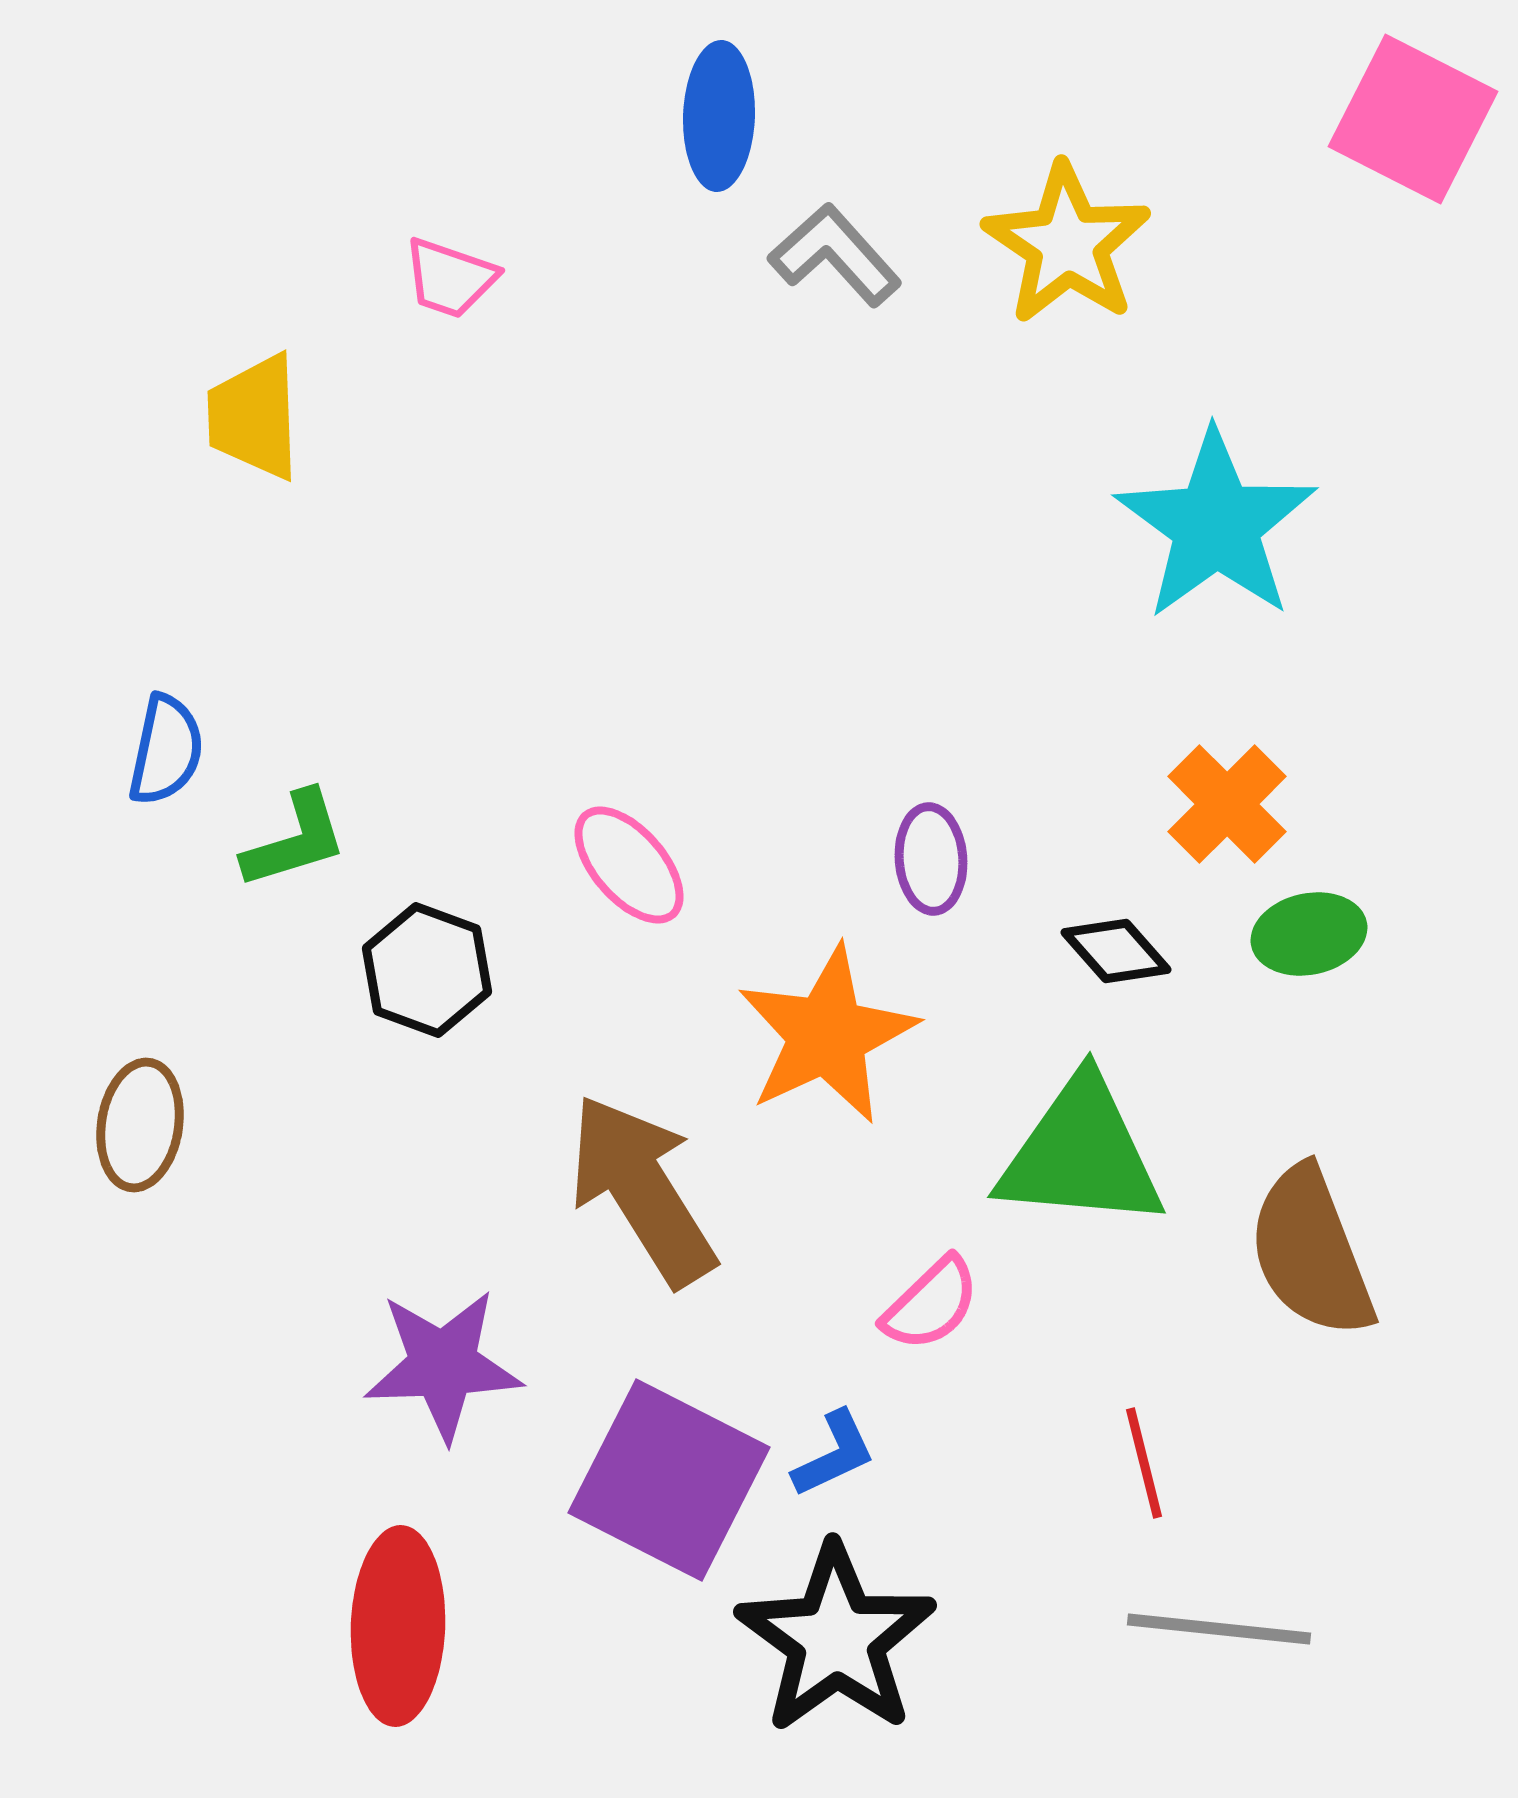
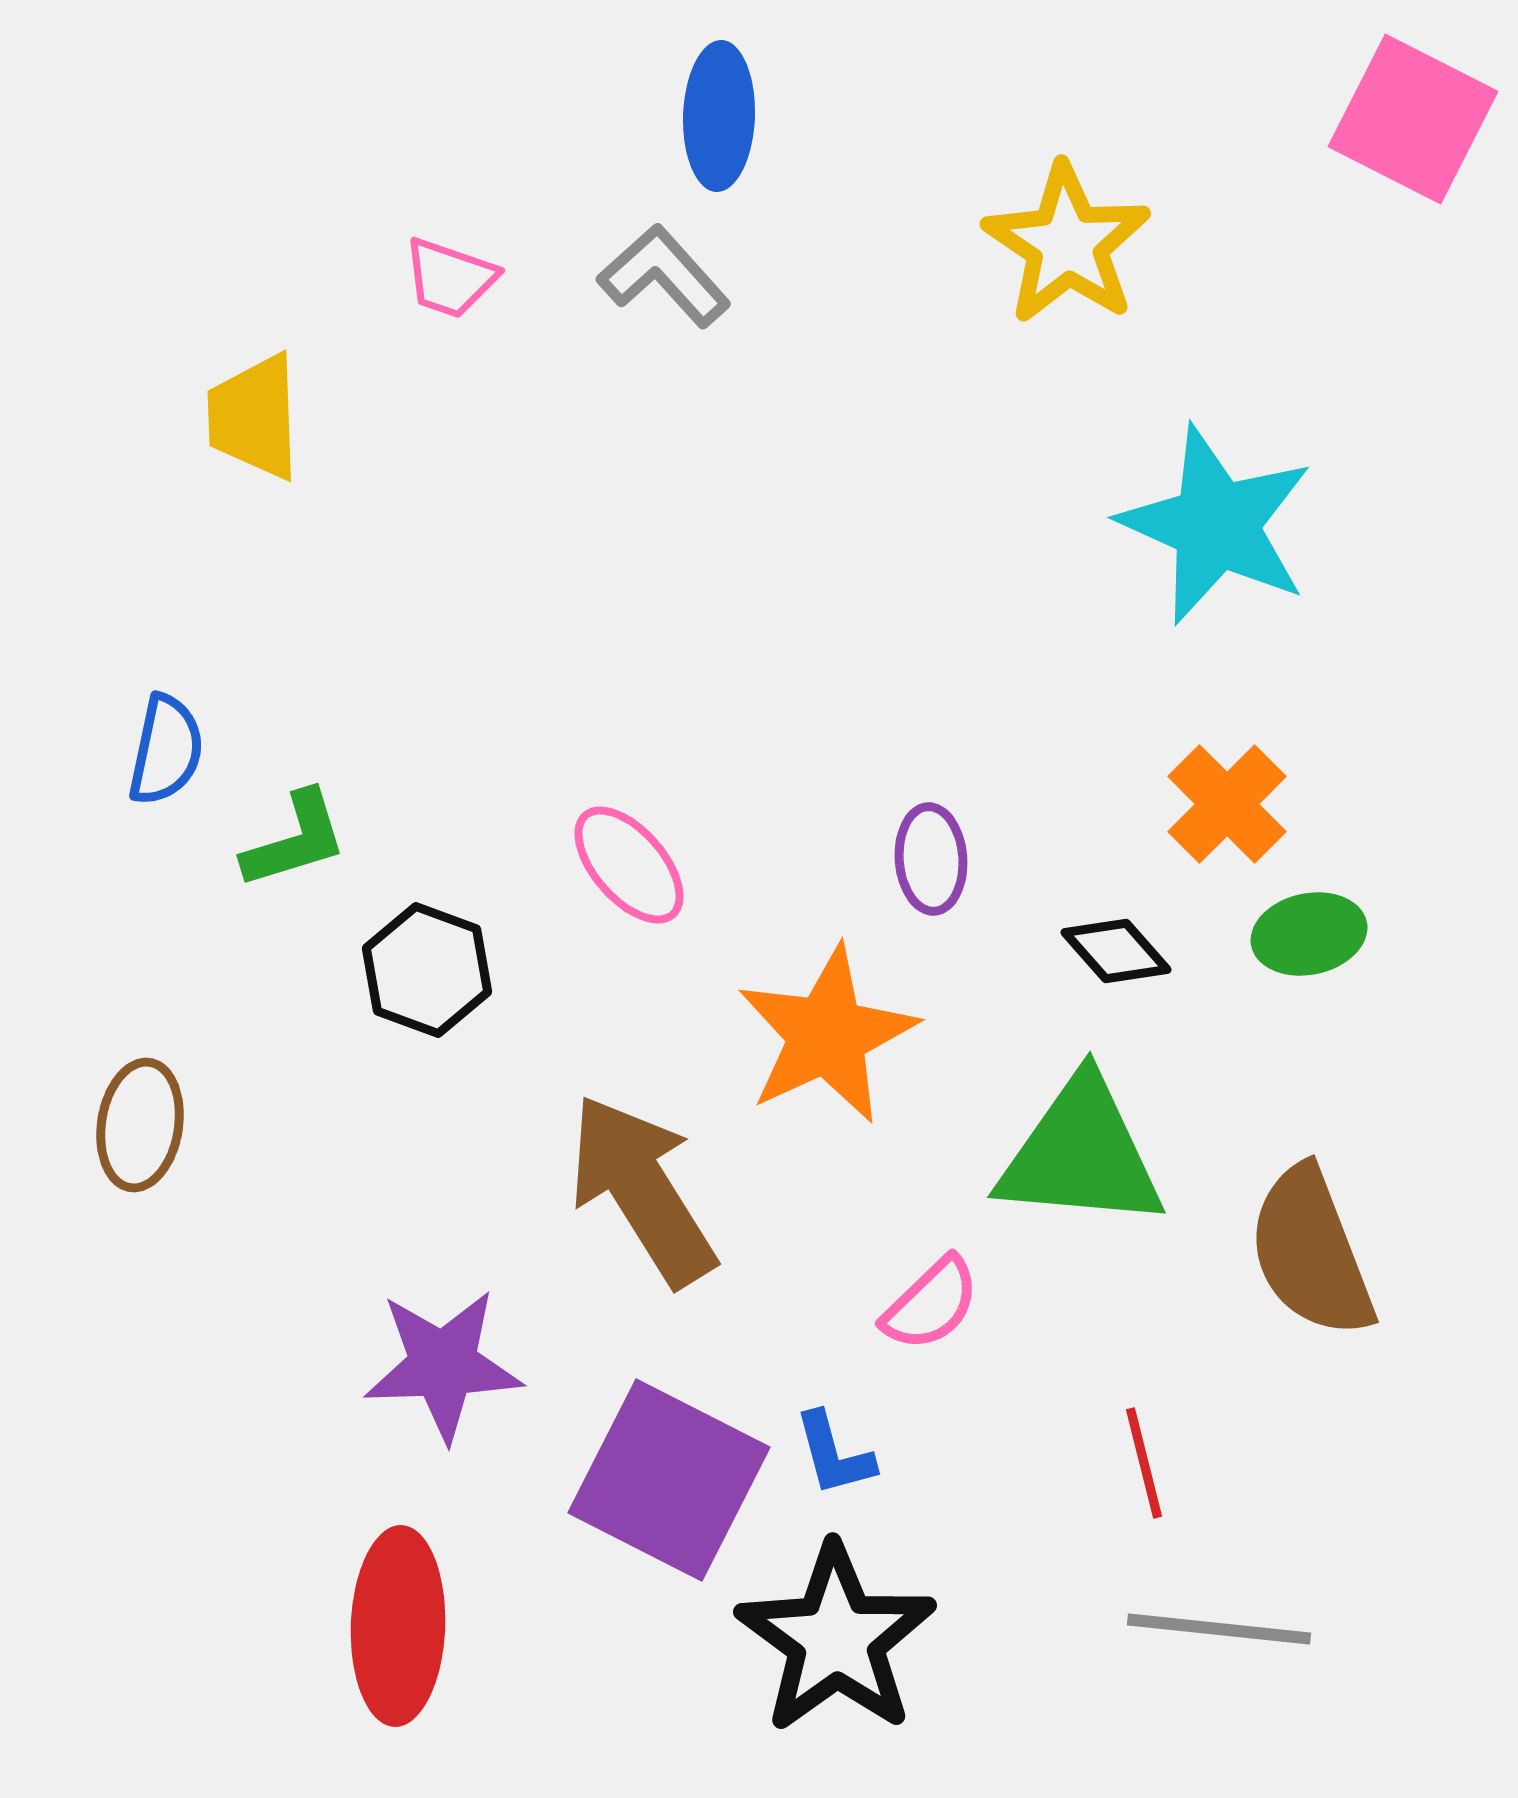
gray L-shape: moved 171 px left, 21 px down
cyan star: rotated 12 degrees counterclockwise
blue L-shape: rotated 100 degrees clockwise
